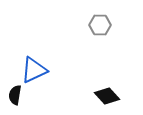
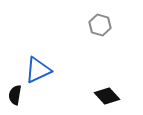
gray hexagon: rotated 15 degrees clockwise
blue triangle: moved 4 px right
